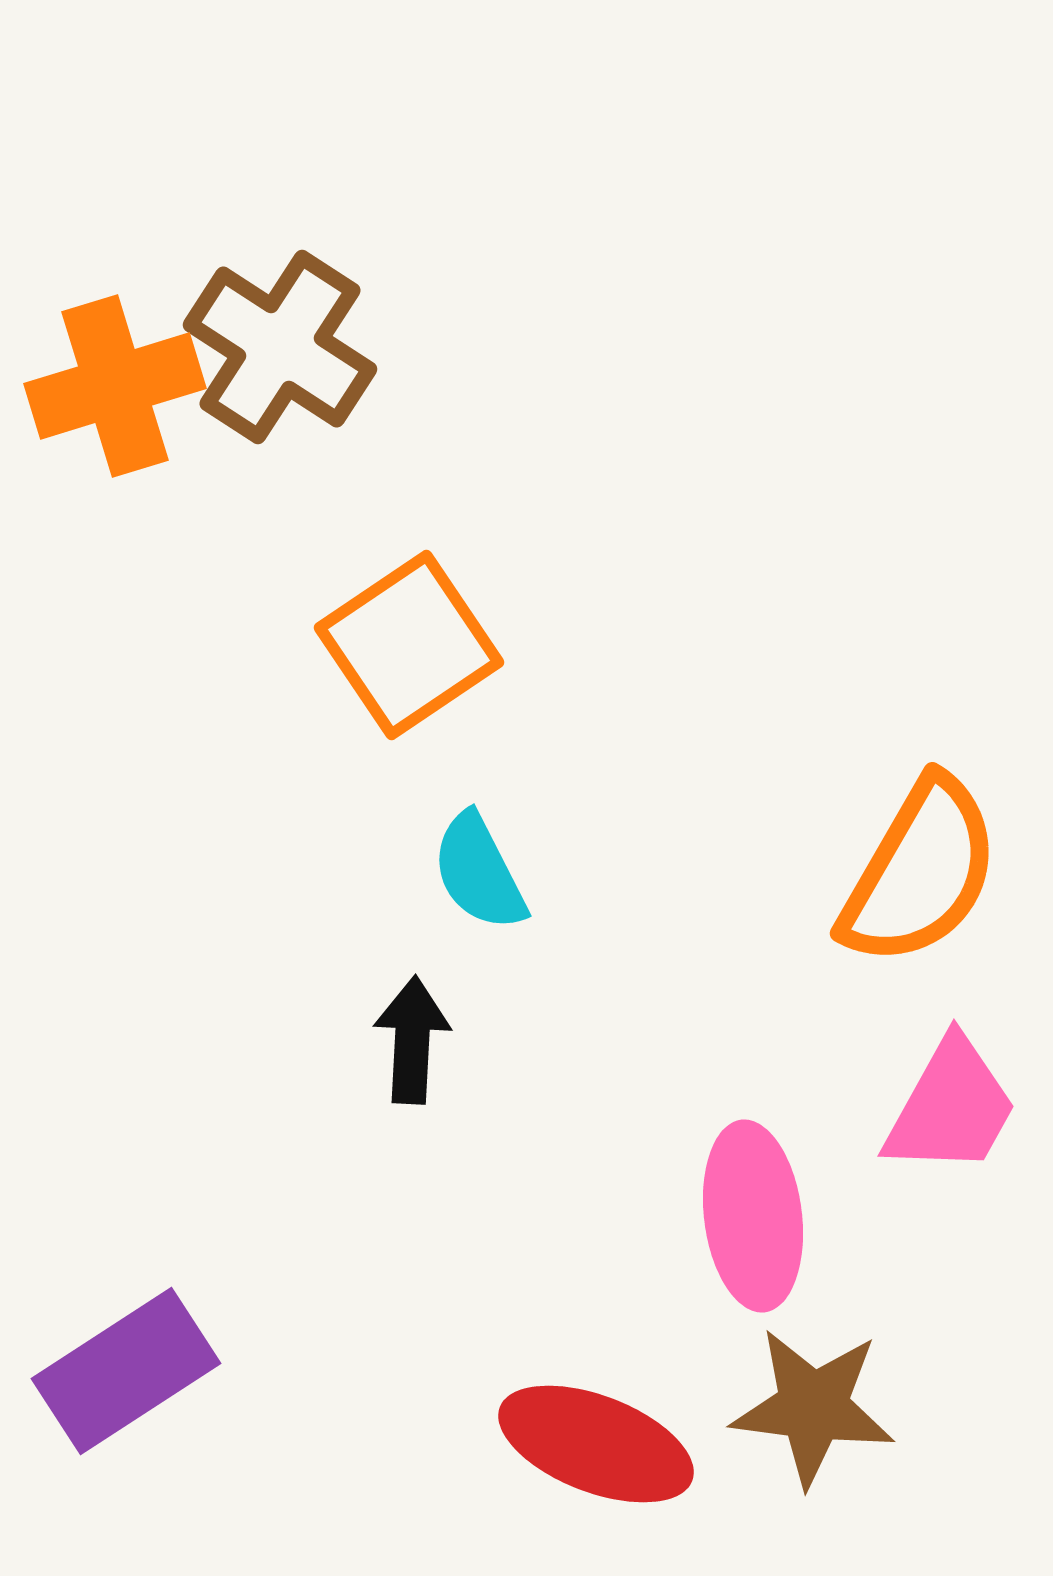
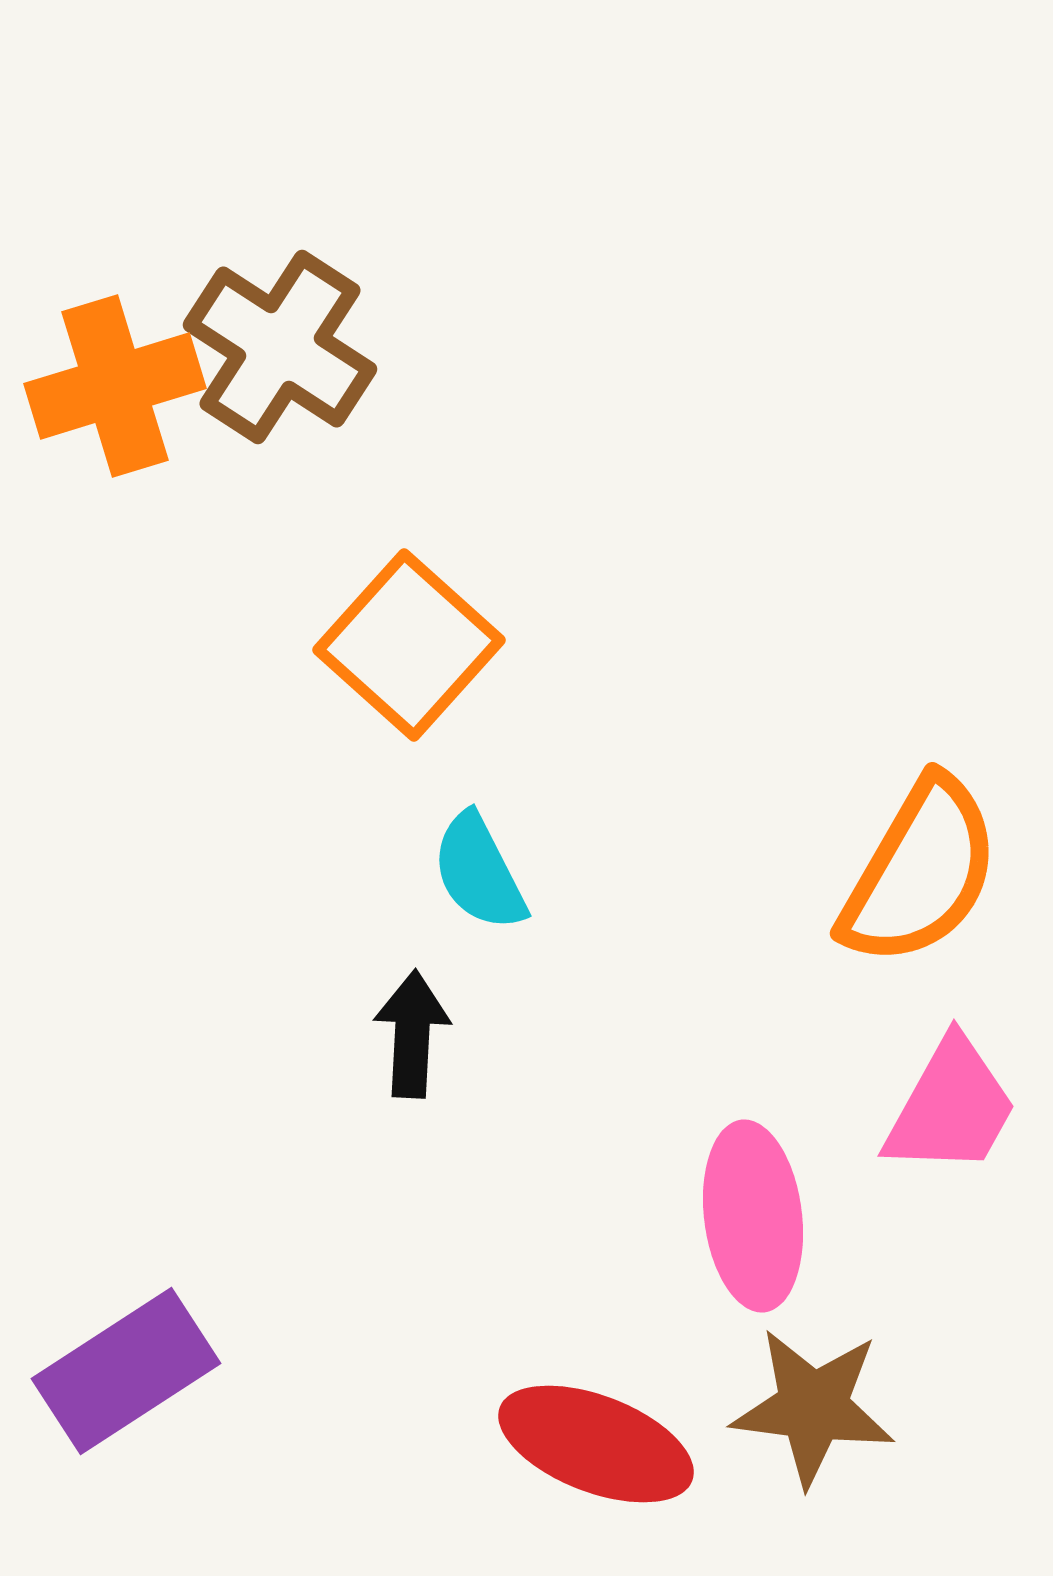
orange square: rotated 14 degrees counterclockwise
black arrow: moved 6 px up
